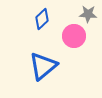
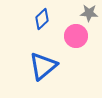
gray star: moved 1 px right, 1 px up
pink circle: moved 2 px right
